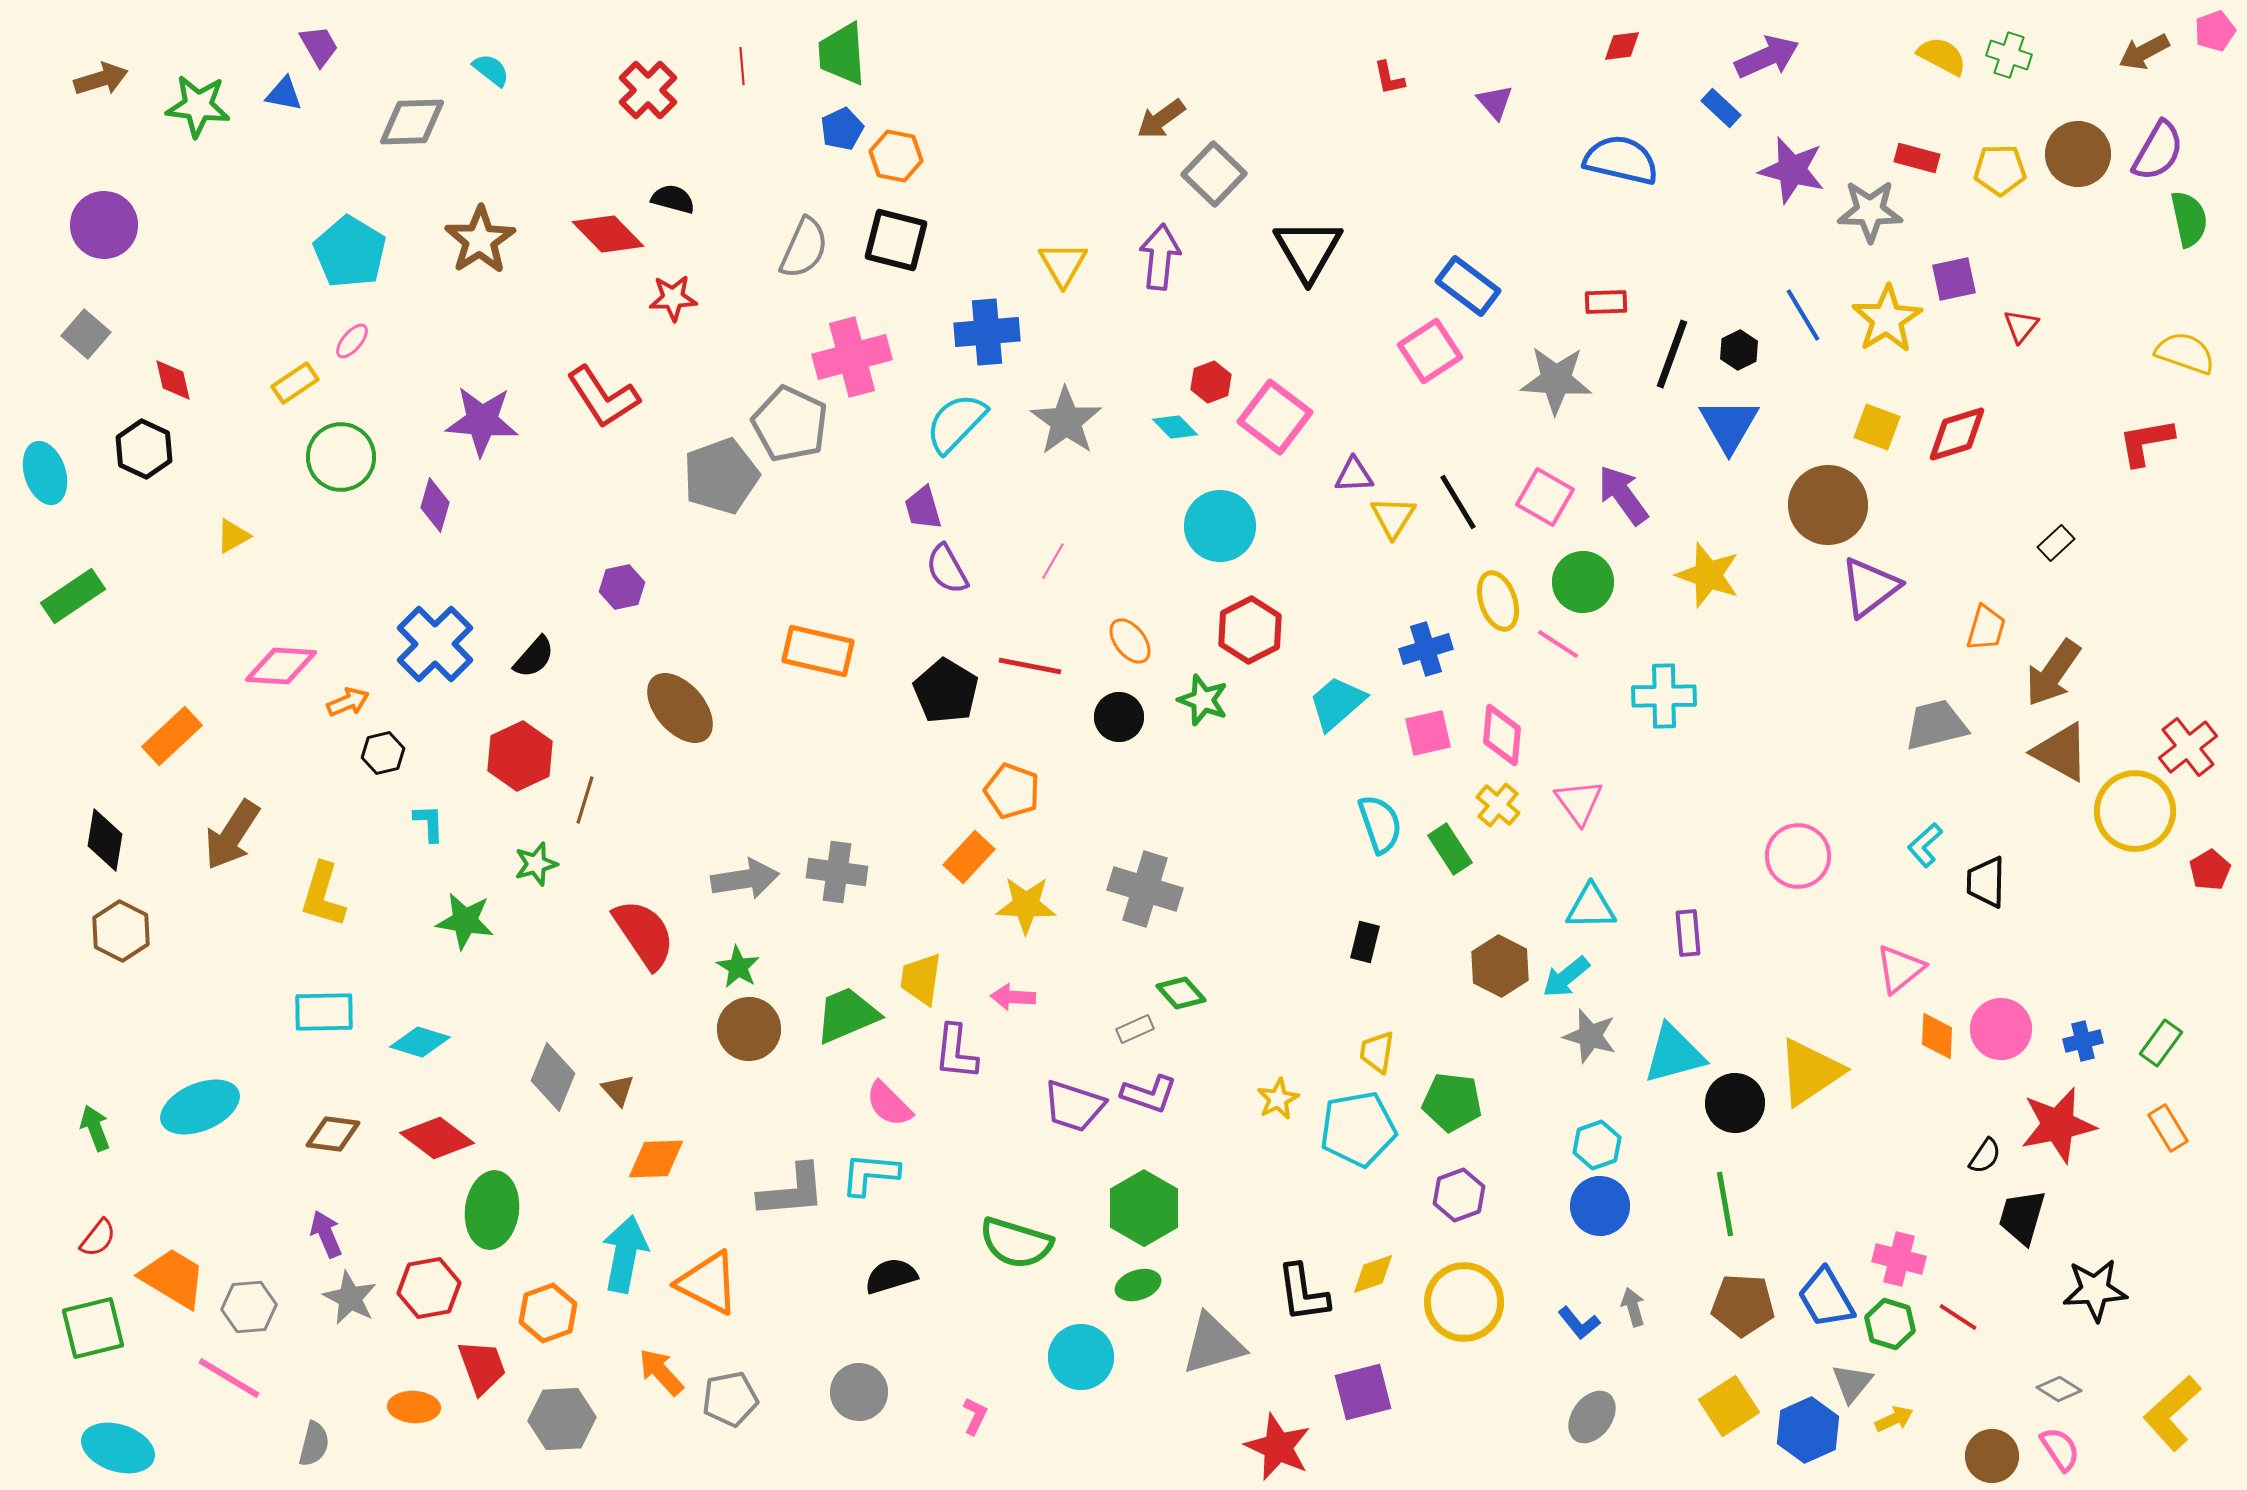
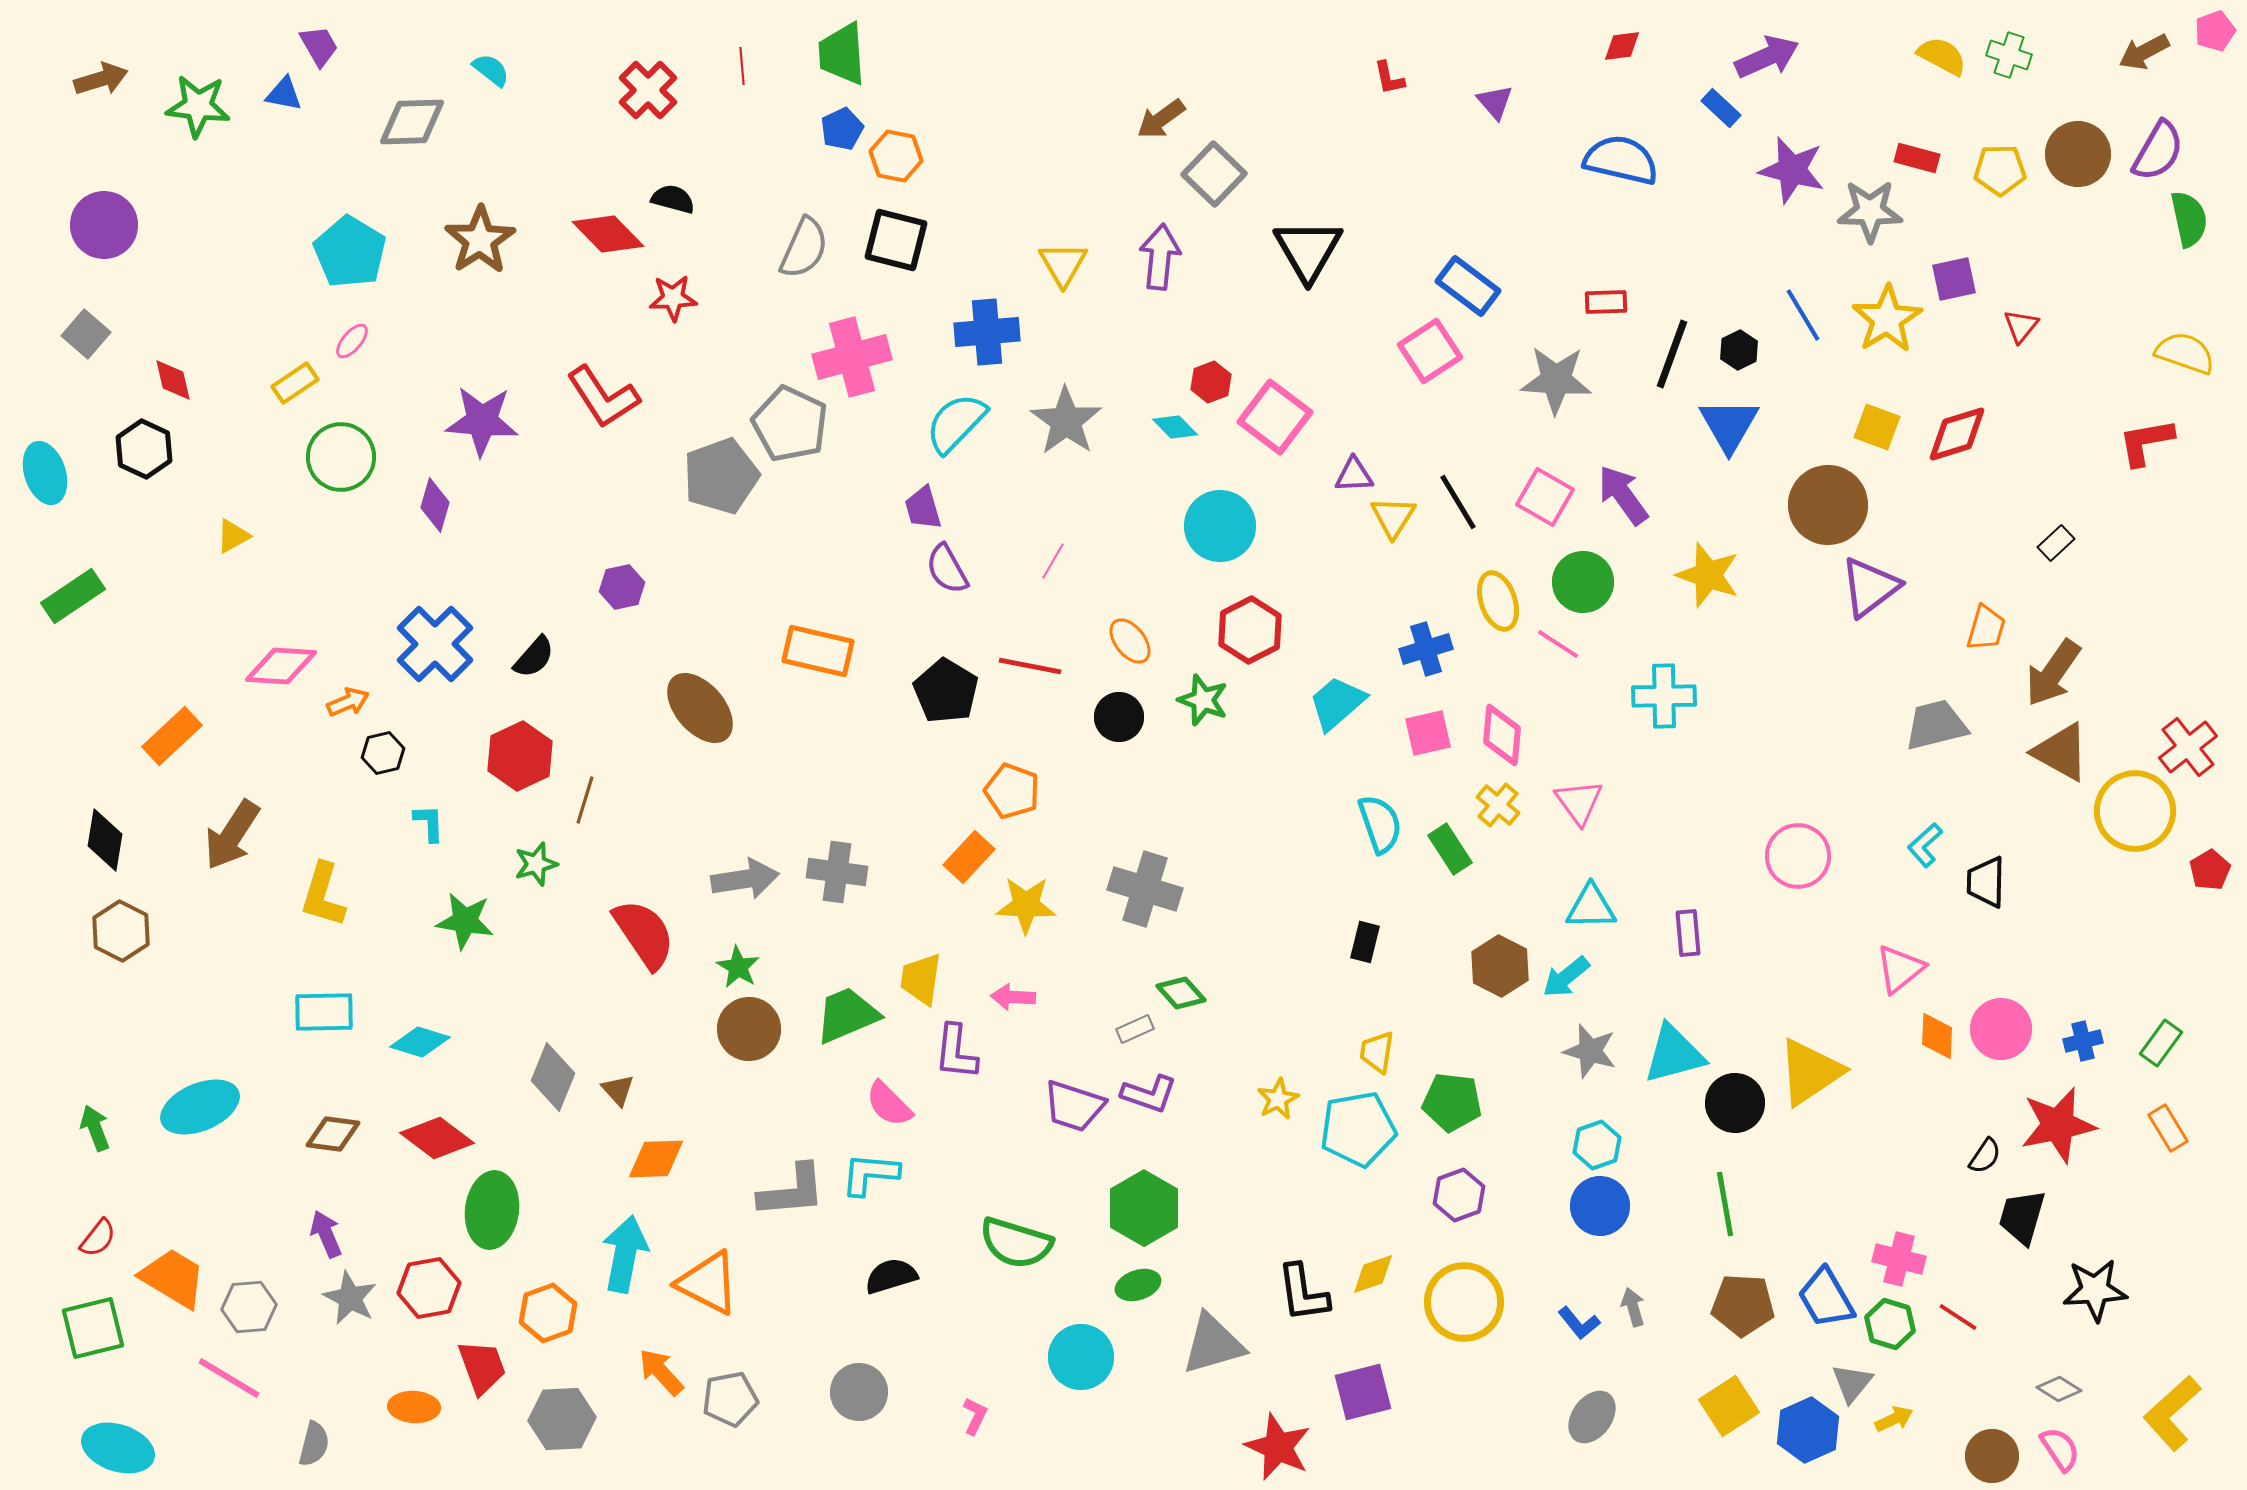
brown ellipse at (680, 708): moved 20 px right
gray star at (1590, 1036): moved 15 px down
